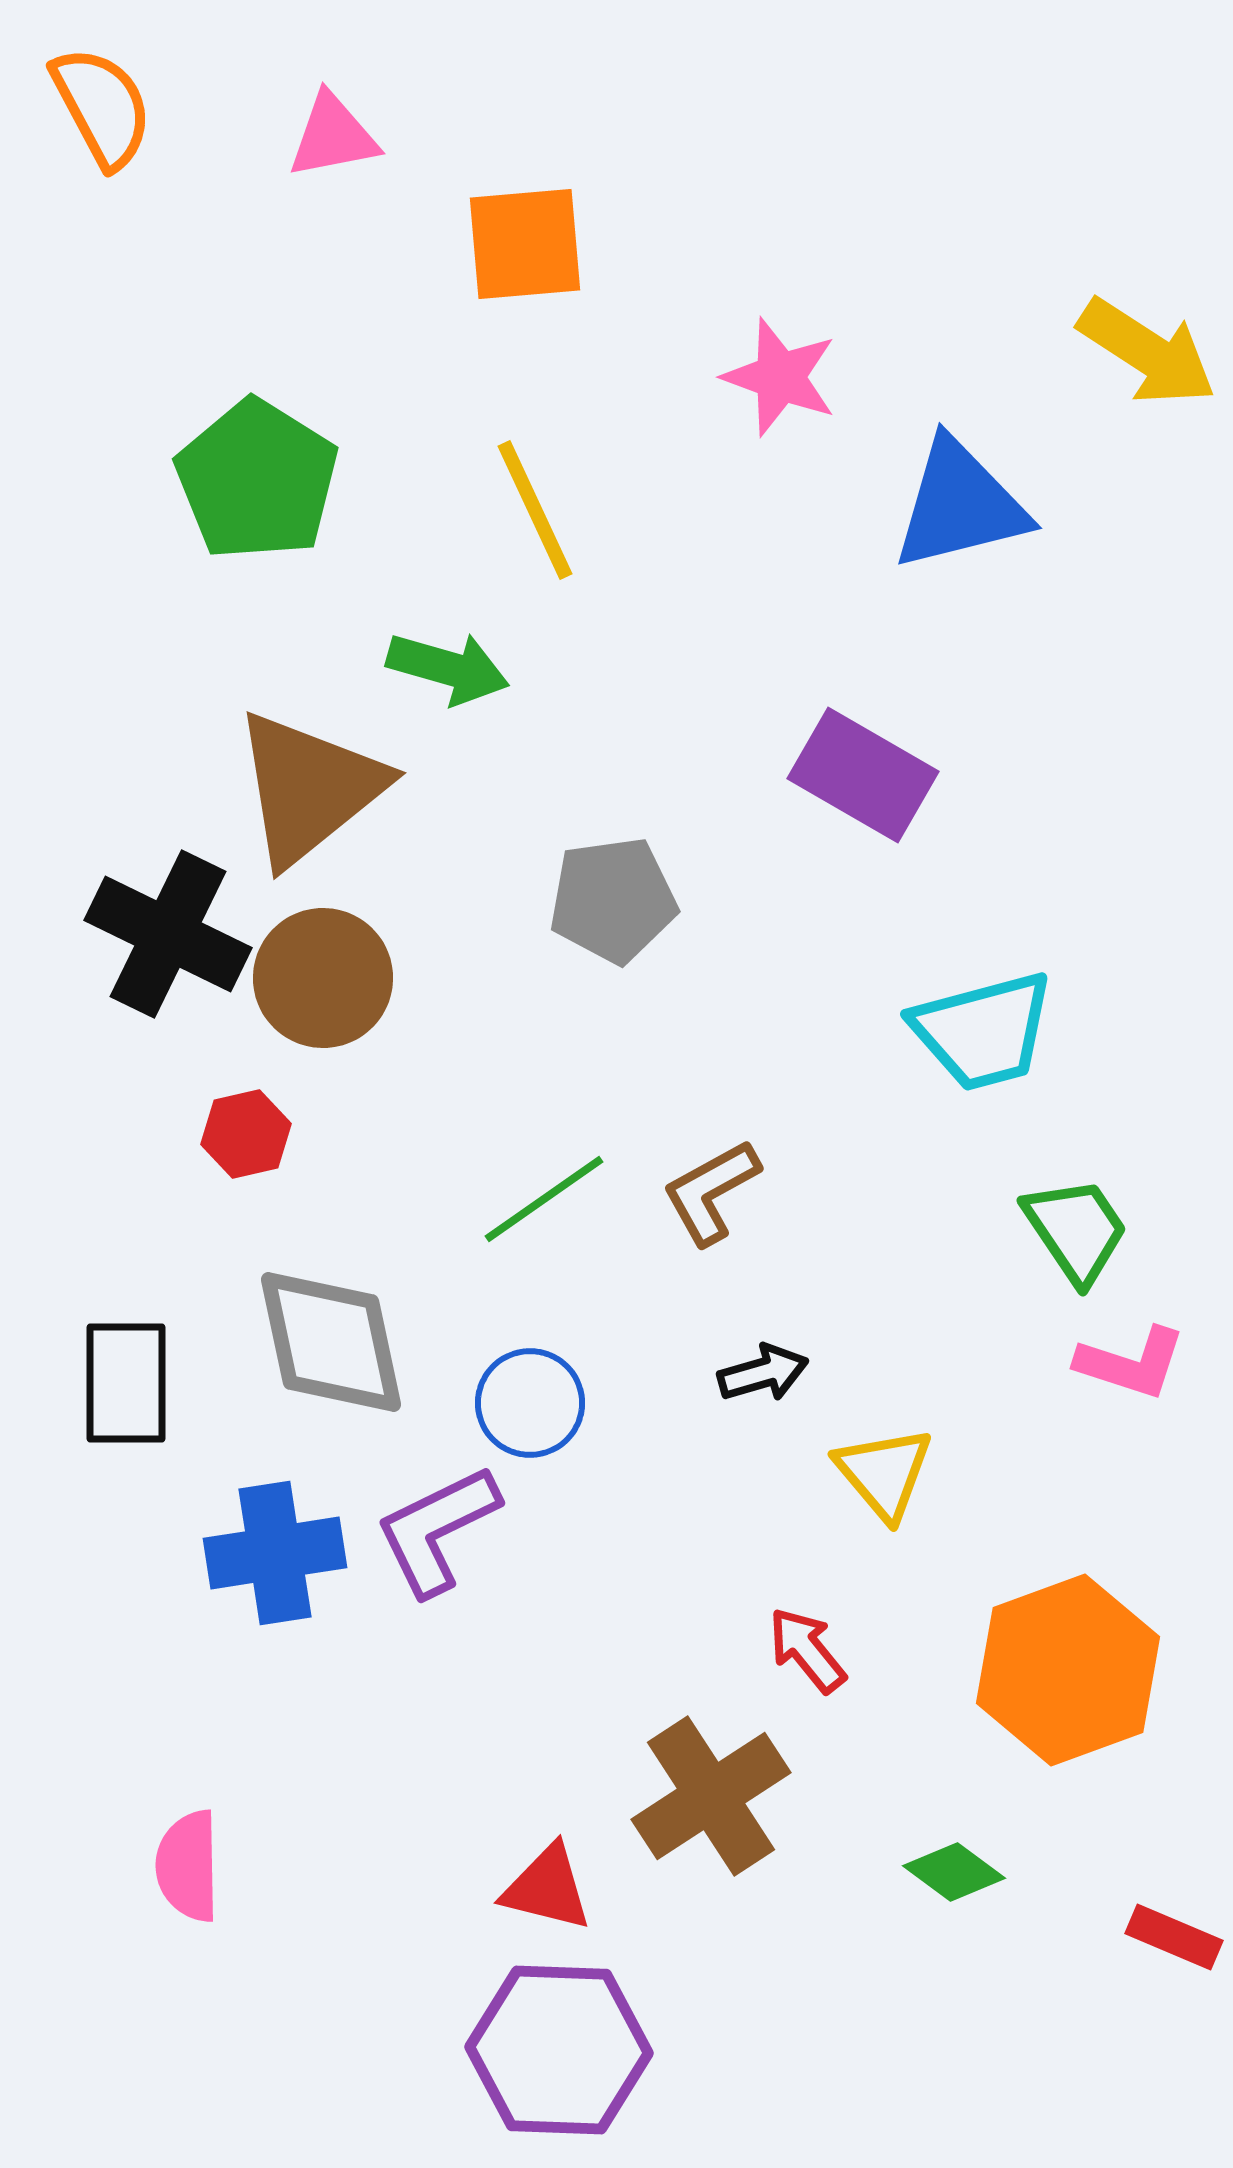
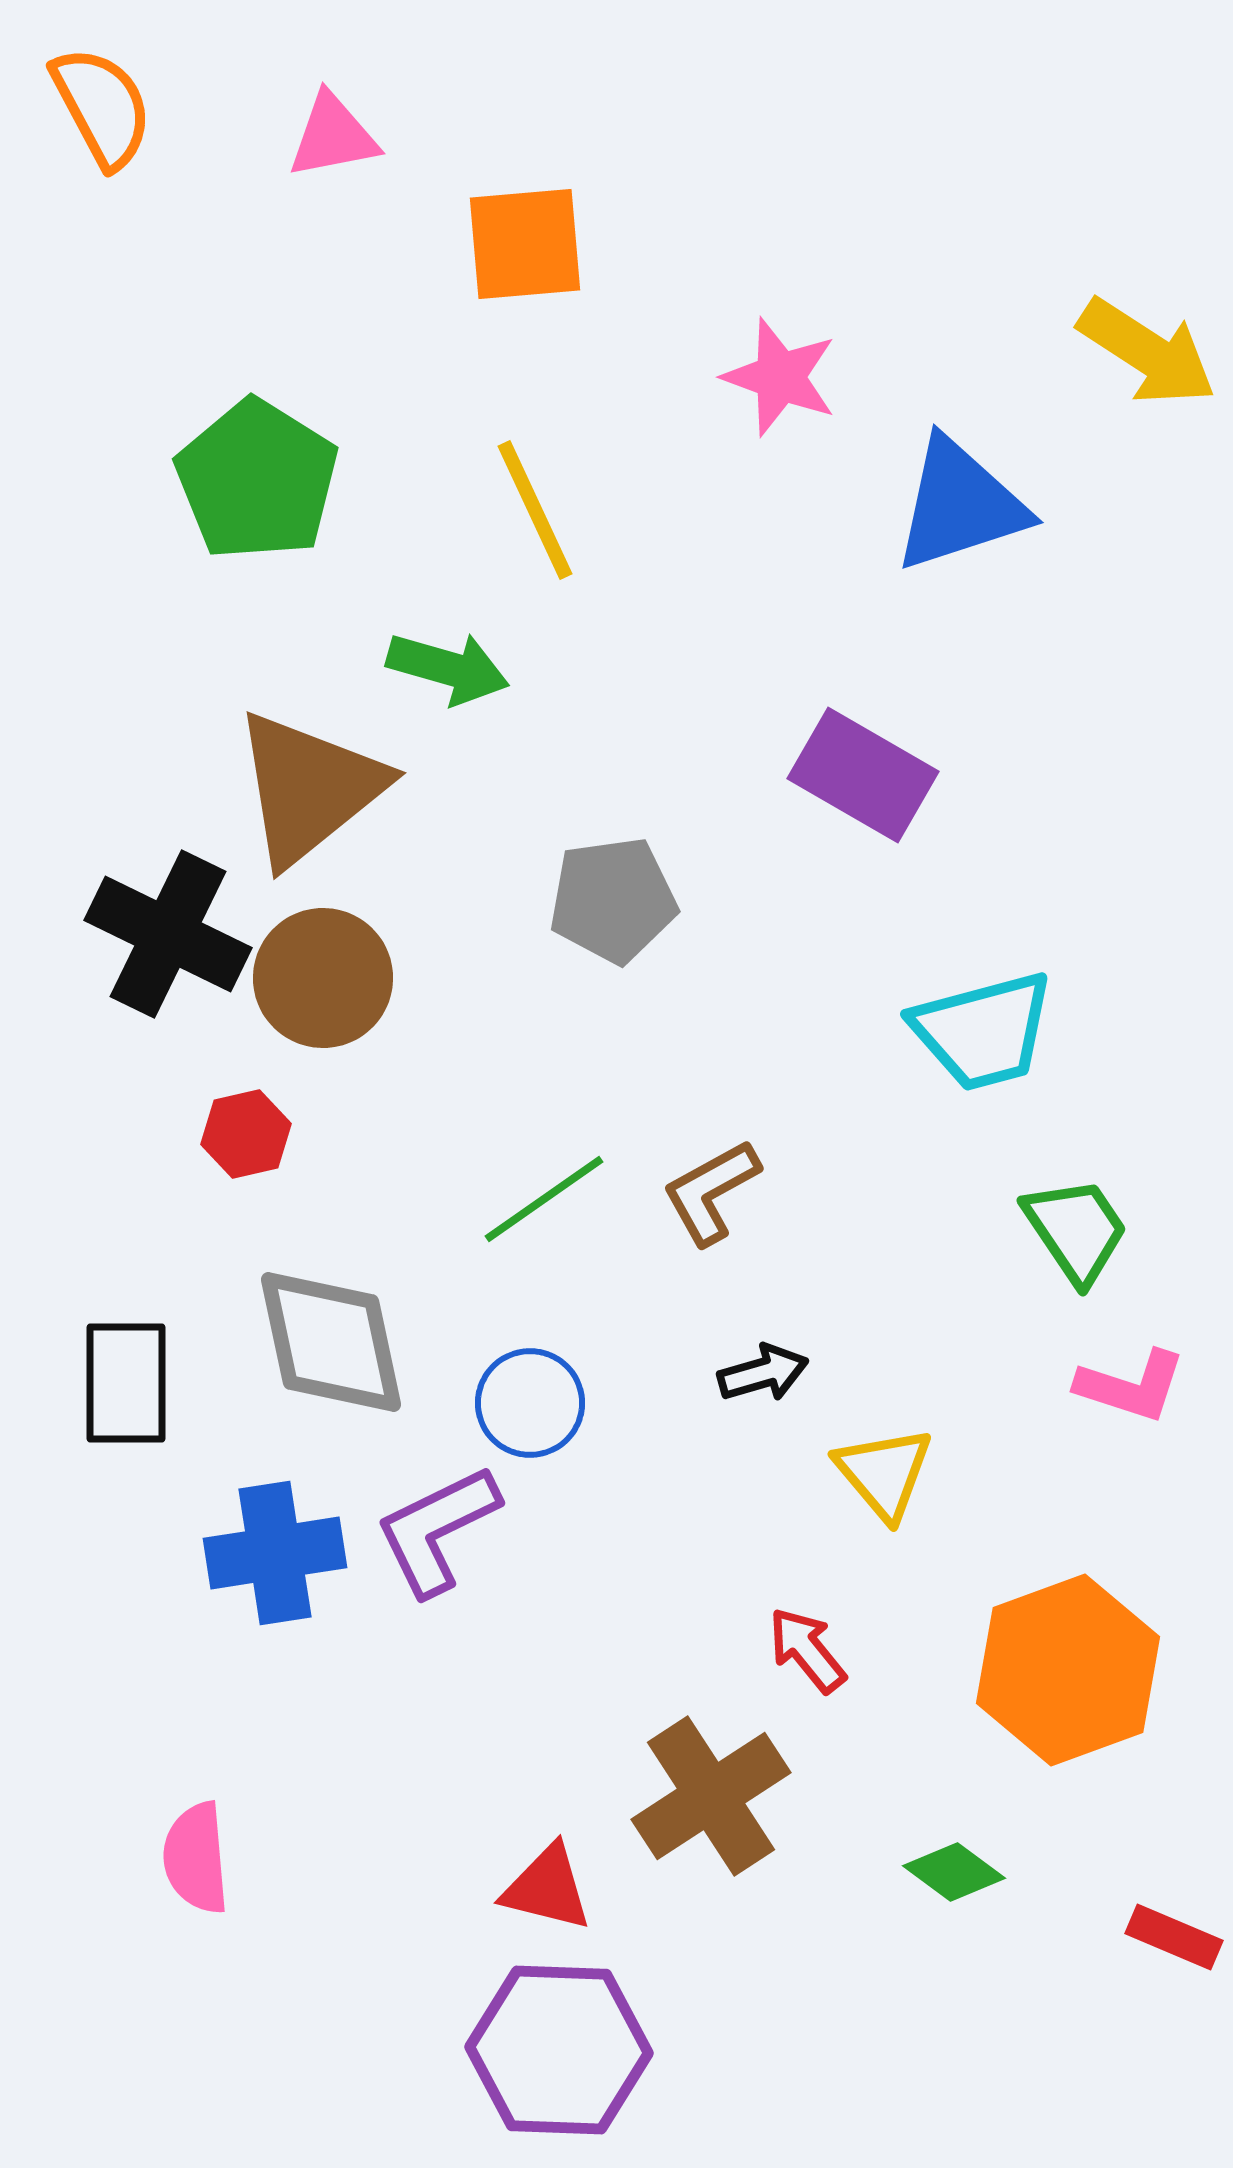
blue triangle: rotated 4 degrees counterclockwise
pink L-shape: moved 23 px down
pink semicircle: moved 8 px right, 8 px up; rotated 4 degrees counterclockwise
